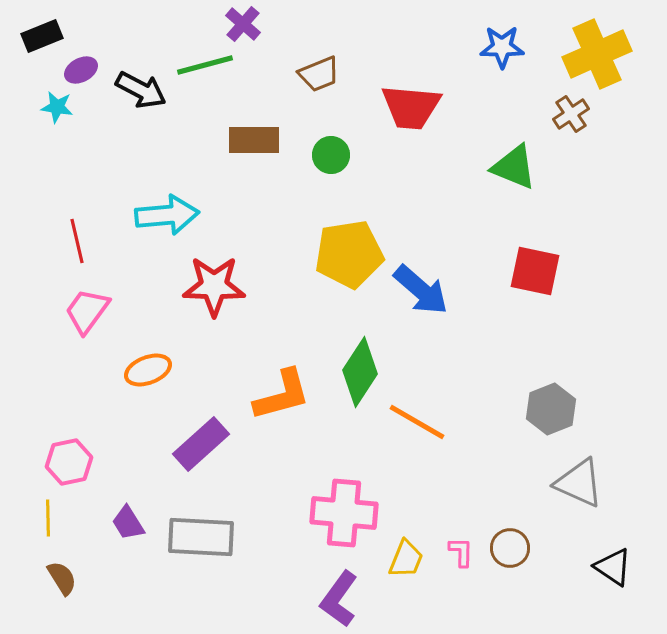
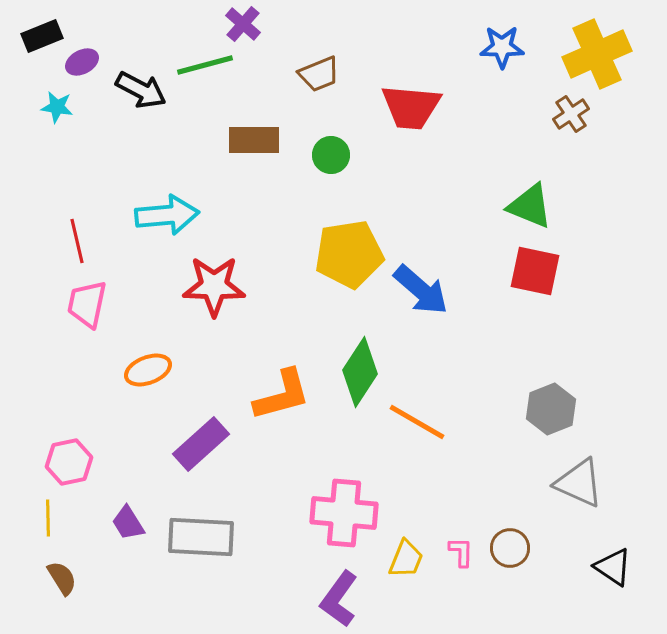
purple ellipse: moved 1 px right, 8 px up
green triangle: moved 16 px right, 39 px down
pink trapezoid: moved 7 px up; rotated 24 degrees counterclockwise
